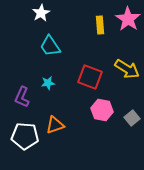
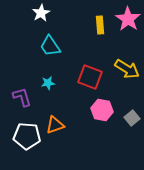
purple L-shape: rotated 140 degrees clockwise
white pentagon: moved 2 px right
